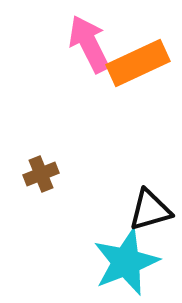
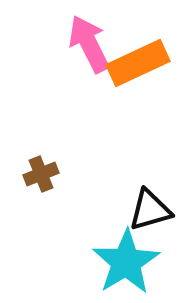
cyan star: rotated 10 degrees counterclockwise
